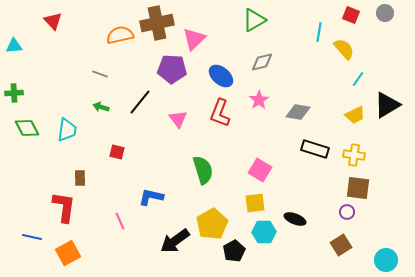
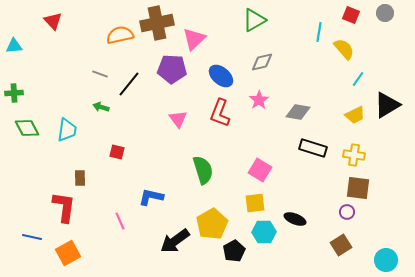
black line at (140, 102): moved 11 px left, 18 px up
black rectangle at (315, 149): moved 2 px left, 1 px up
